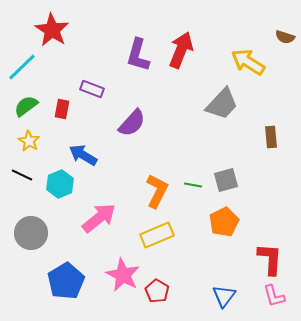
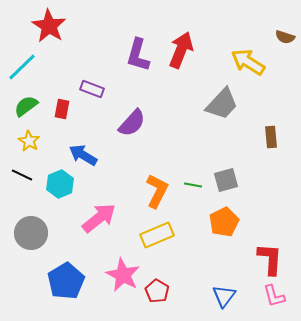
red star: moved 3 px left, 4 px up
